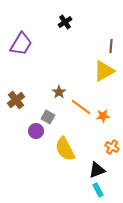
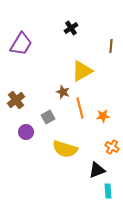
black cross: moved 6 px right, 6 px down
yellow triangle: moved 22 px left
brown star: moved 4 px right; rotated 16 degrees counterclockwise
orange line: moved 1 px left, 1 px down; rotated 40 degrees clockwise
gray square: rotated 32 degrees clockwise
purple circle: moved 10 px left, 1 px down
yellow semicircle: rotated 45 degrees counterclockwise
cyan rectangle: moved 10 px right, 1 px down; rotated 24 degrees clockwise
